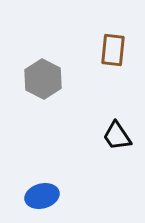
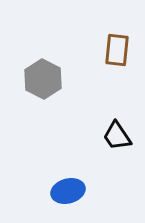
brown rectangle: moved 4 px right
blue ellipse: moved 26 px right, 5 px up
